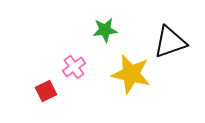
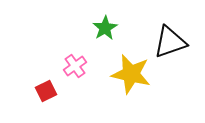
green star: moved 2 px up; rotated 25 degrees counterclockwise
pink cross: moved 1 px right, 1 px up
